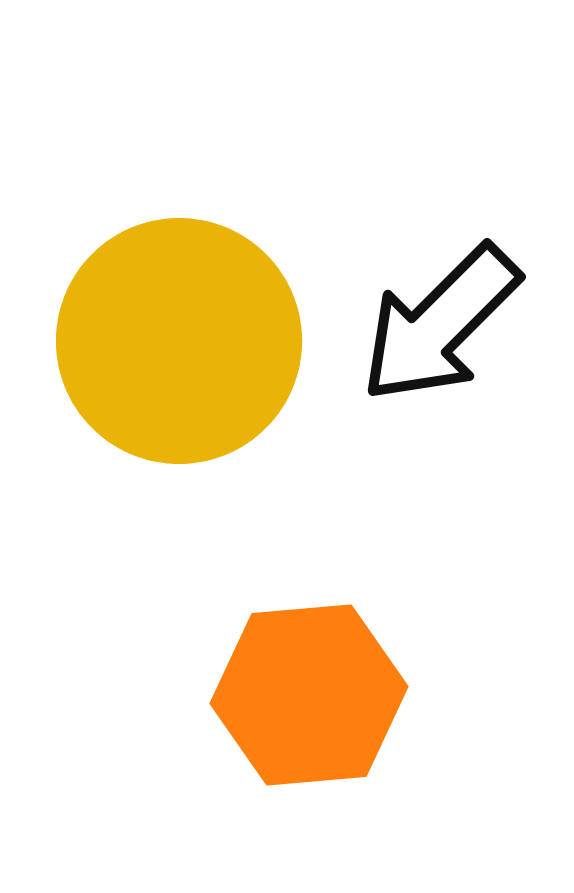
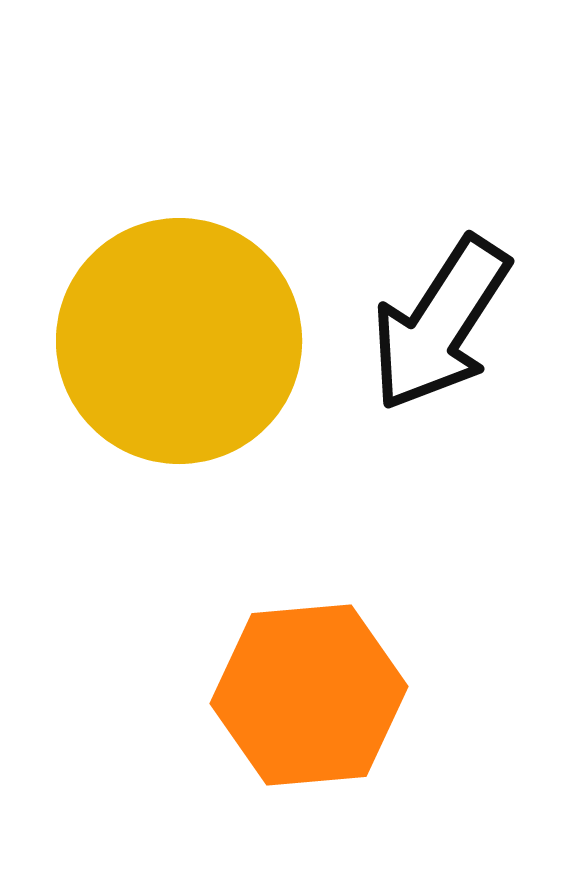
black arrow: rotated 12 degrees counterclockwise
